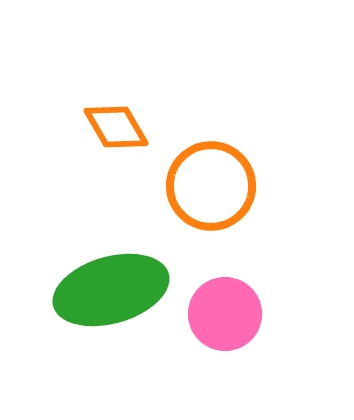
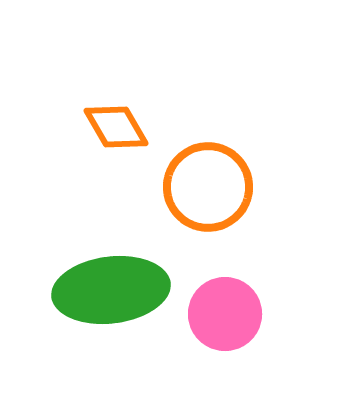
orange circle: moved 3 px left, 1 px down
green ellipse: rotated 9 degrees clockwise
